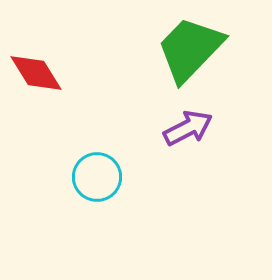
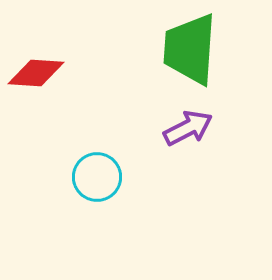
green trapezoid: rotated 40 degrees counterclockwise
red diamond: rotated 54 degrees counterclockwise
